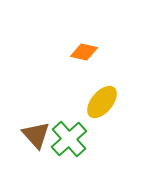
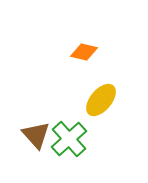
yellow ellipse: moved 1 px left, 2 px up
